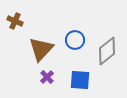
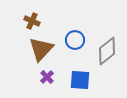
brown cross: moved 17 px right
